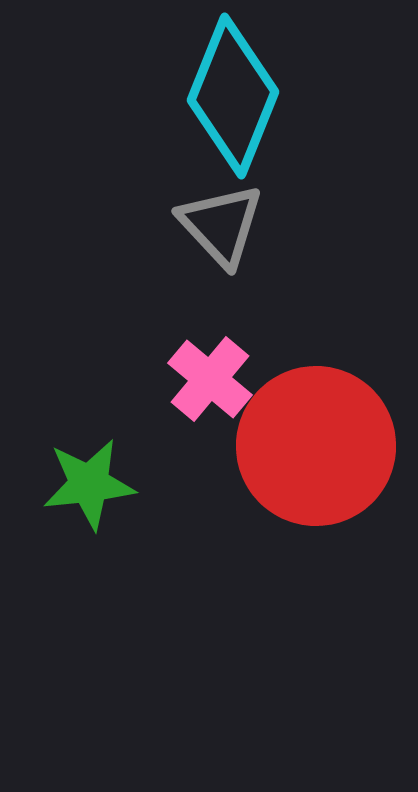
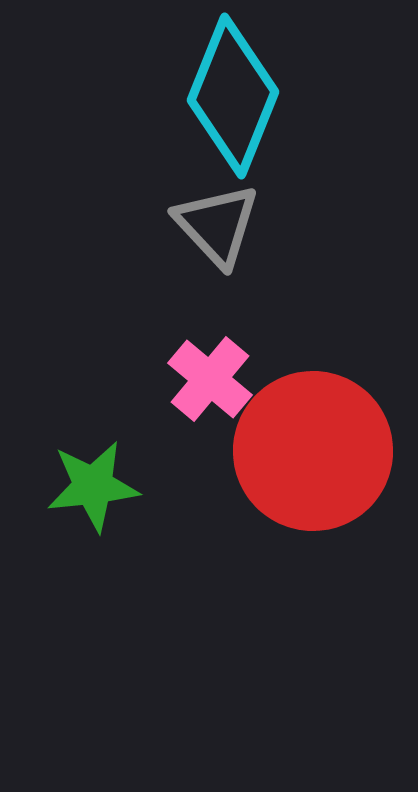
gray triangle: moved 4 px left
red circle: moved 3 px left, 5 px down
green star: moved 4 px right, 2 px down
